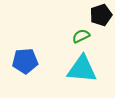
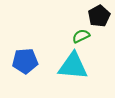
black pentagon: moved 2 px left, 1 px down; rotated 10 degrees counterclockwise
cyan triangle: moved 9 px left, 3 px up
